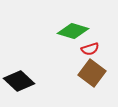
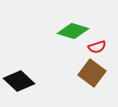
red semicircle: moved 7 px right, 2 px up
